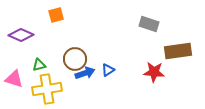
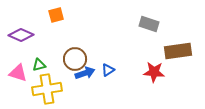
pink triangle: moved 4 px right, 6 px up
